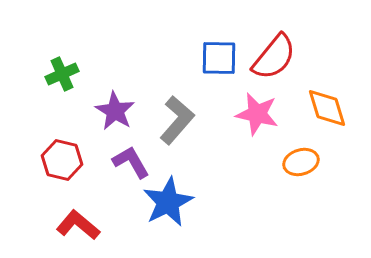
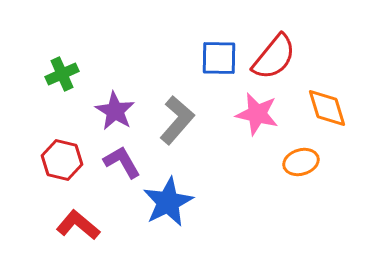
purple L-shape: moved 9 px left
